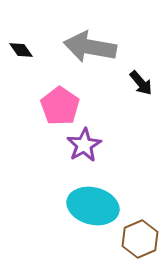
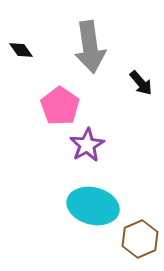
gray arrow: rotated 108 degrees counterclockwise
purple star: moved 3 px right
